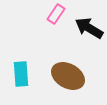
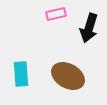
pink rectangle: rotated 42 degrees clockwise
black arrow: rotated 104 degrees counterclockwise
